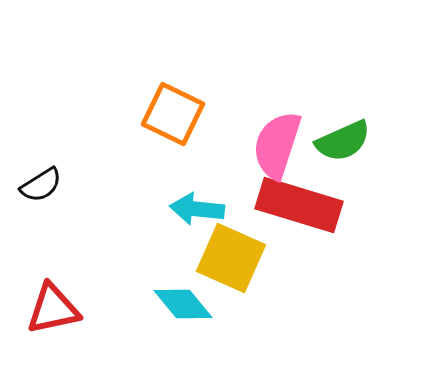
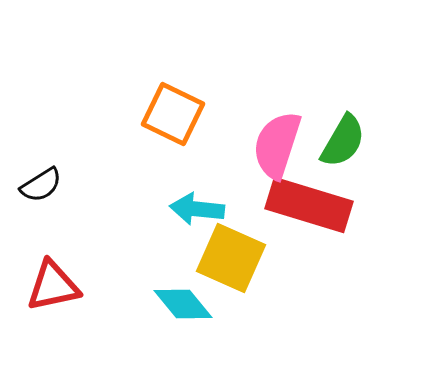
green semicircle: rotated 36 degrees counterclockwise
red rectangle: moved 10 px right
red triangle: moved 23 px up
